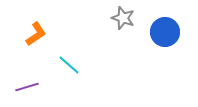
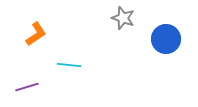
blue circle: moved 1 px right, 7 px down
cyan line: rotated 35 degrees counterclockwise
